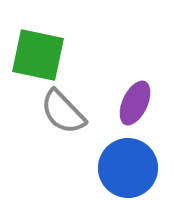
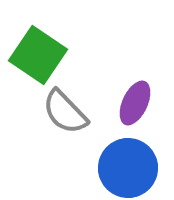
green square: rotated 22 degrees clockwise
gray semicircle: moved 2 px right
